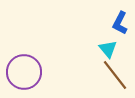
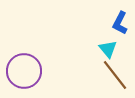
purple circle: moved 1 px up
